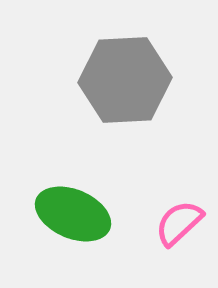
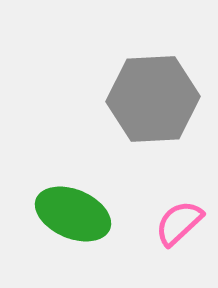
gray hexagon: moved 28 px right, 19 px down
